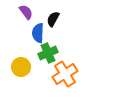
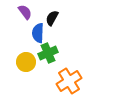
purple semicircle: moved 1 px left
black semicircle: moved 1 px left, 1 px up
yellow circle: moved 5 px right, 5 px up
orange cross: moved 4 px right, 7 px down
